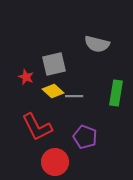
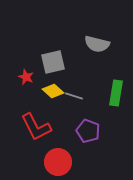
gray square: moved 1 px left, 2 px up
gray line: rotated 18 degrees clockwise
red L-shape: moved 1 px left
purple pentagon: moved 3 px right, 6 px up
red circle: moved 3 px right
